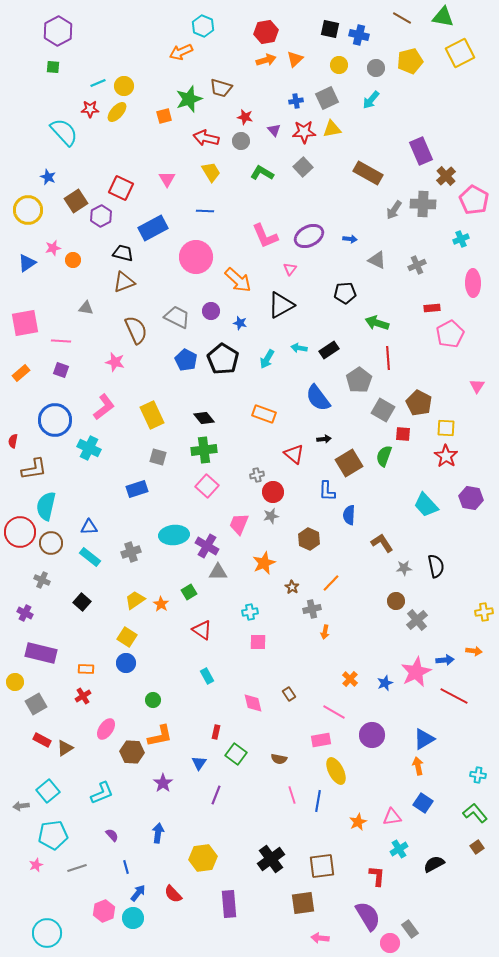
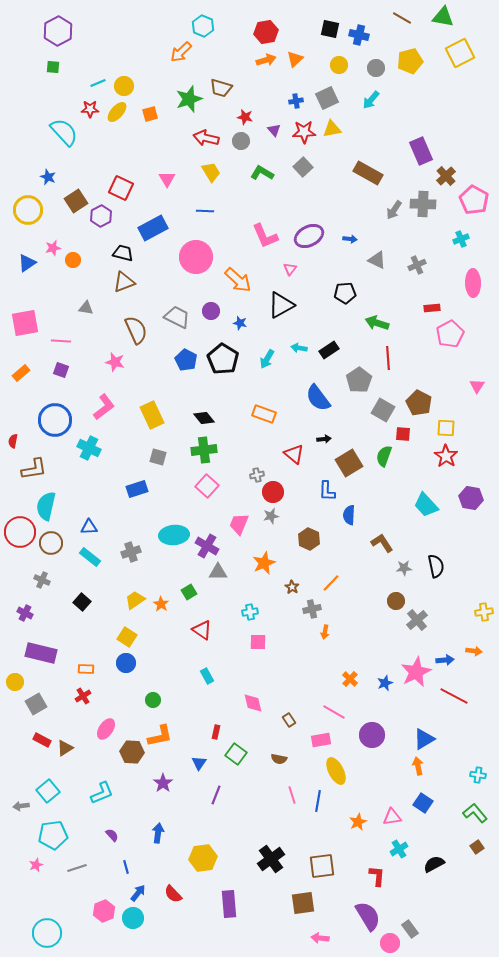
orange arrow at (181, 52): rotated 20 degrees counterclockwise
orange square at (164, 116): moved 14 px left, 2 px up
brown rectangle at (289, 694): moved 26 px down
